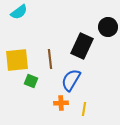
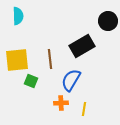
cyan semicircle: moved 1 px left, 4 px down; rotated 54 degrees counterclockwise
black circle: moved 6 px up
black rectangle: rotated 35 degrees clockwise
